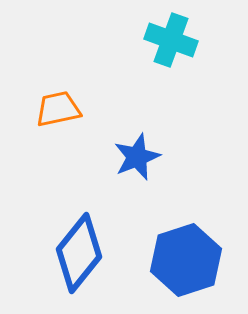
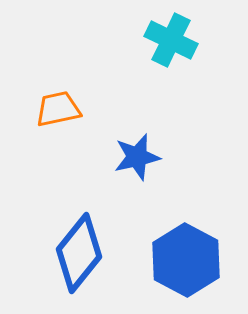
cyan cross: rotated 6 degrees clockwise
blue star: rotated 9 degrees clockwise
blue hexagon: rotated 14 degrees counterclockwise
